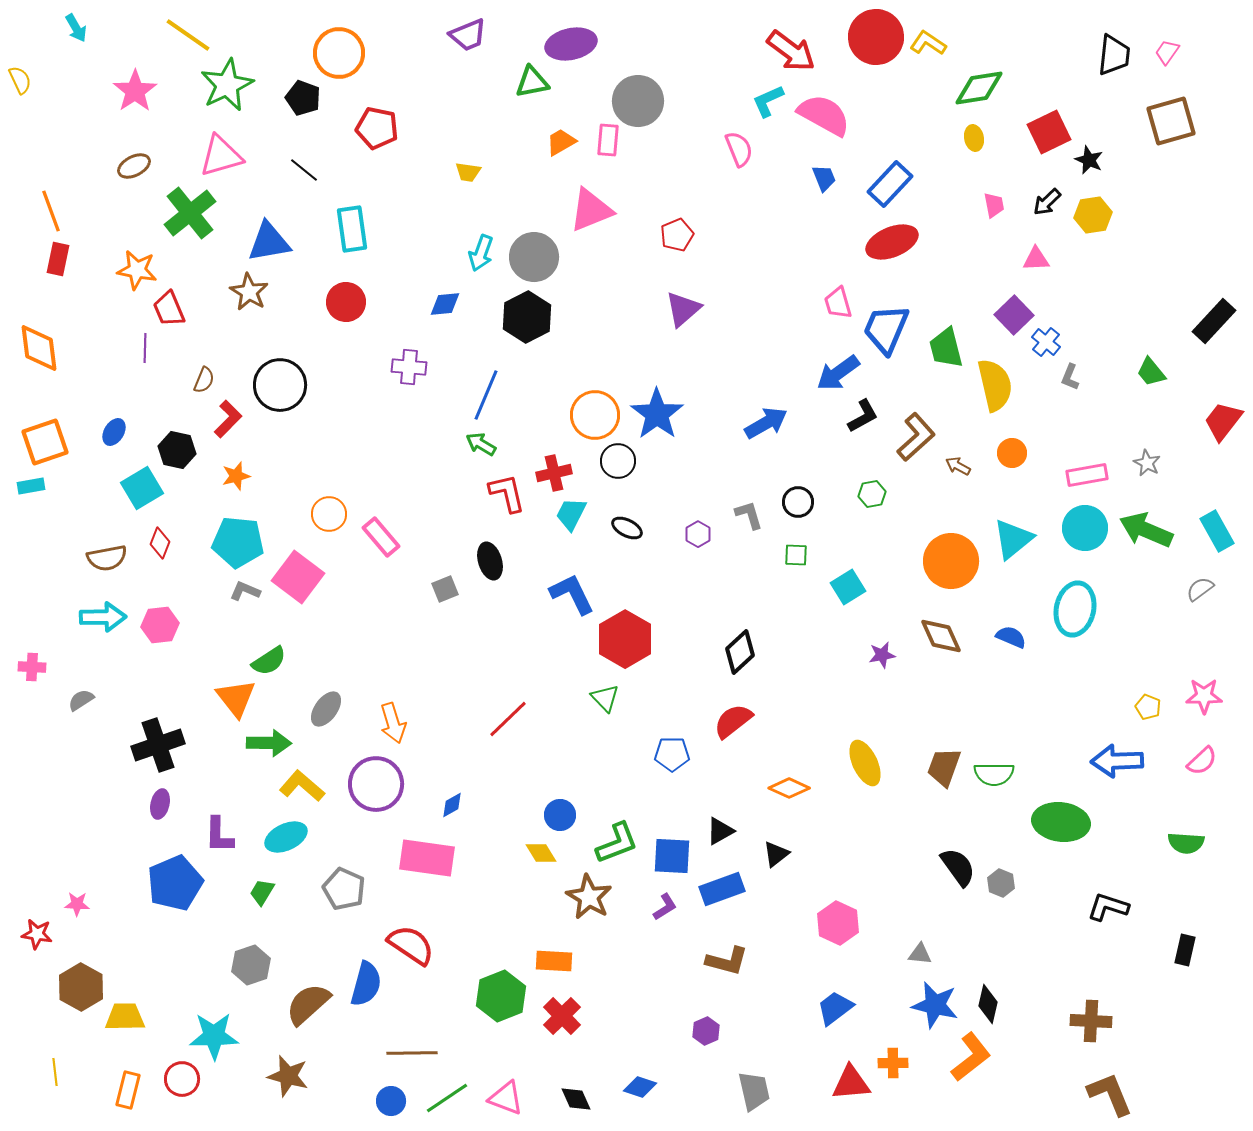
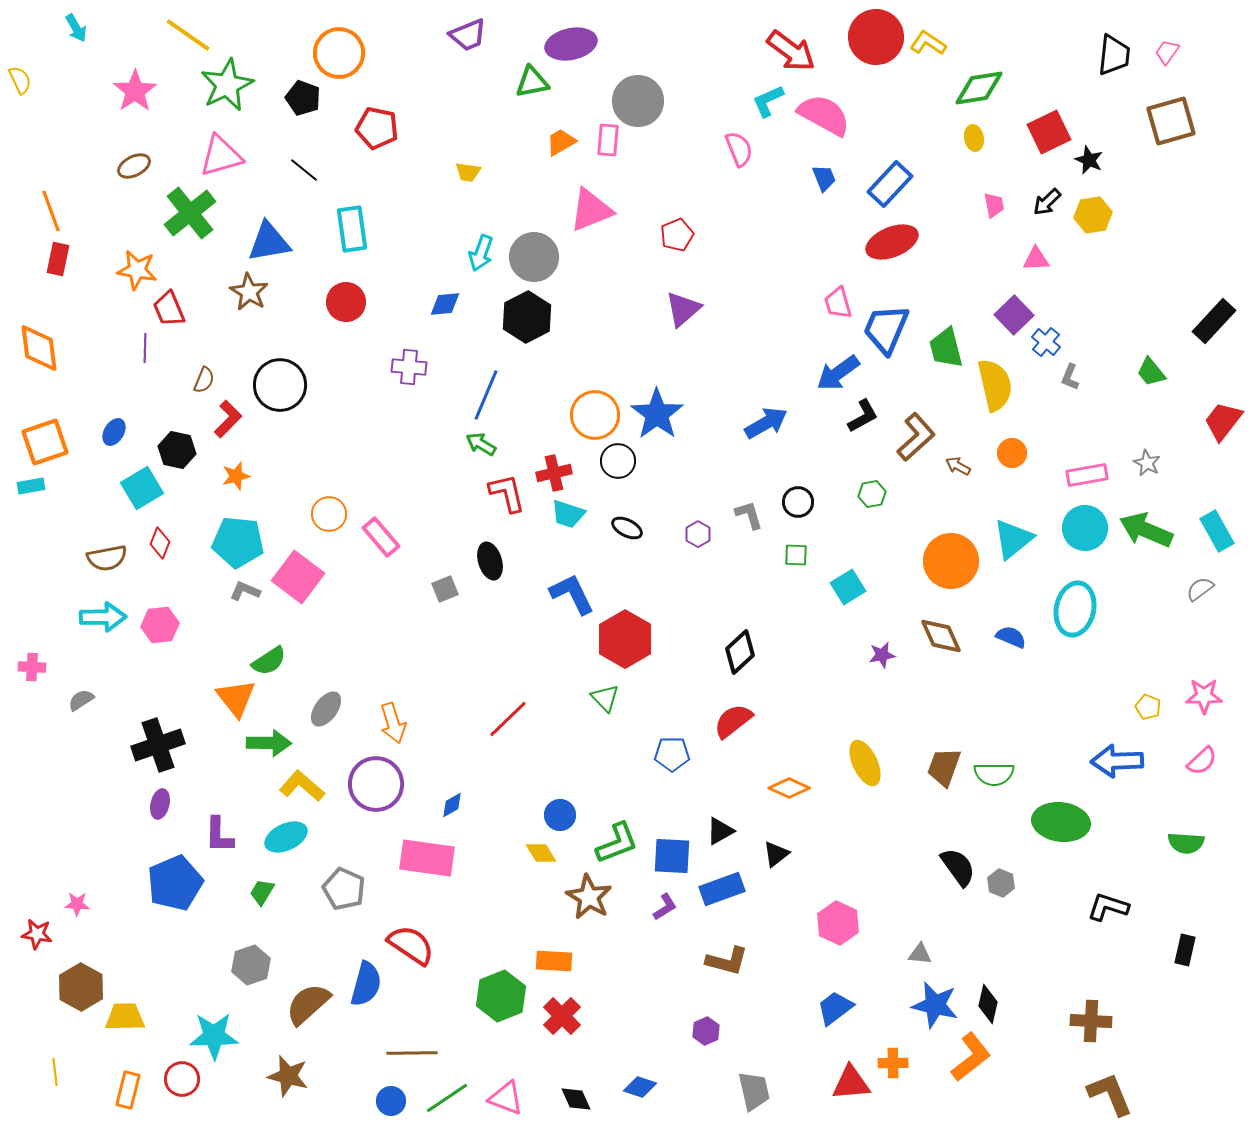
cyan trapezoid at (571, 514): moved 3 px left; rotated 99 degrees counterclockwise
